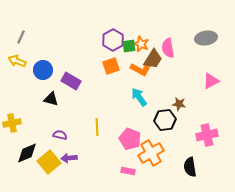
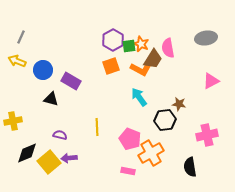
yellow cross: moved 1 px right, 2 px up
